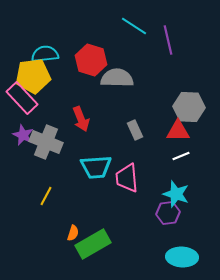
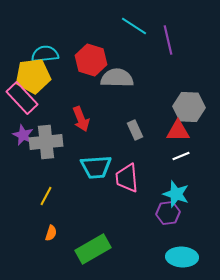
gray cross: rotated 28 degrees counterclockwise
orange semicircle: moved 22 px left
green rectangle: moved 5 px down
